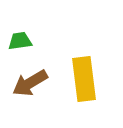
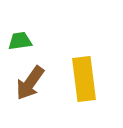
brown arrow: rotated 24 degrees counterclockwise
